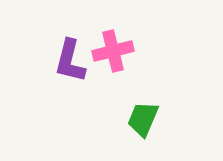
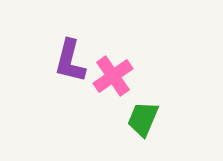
pink cross: moved 25 px down; rotated 21 degrees counterclockwise
